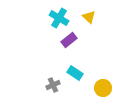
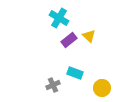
yellow triangle: moved 19 px down
cyan rectangle: rotated 14 degrees counterclockwise
yellow circle: moved 1 px left
